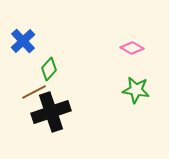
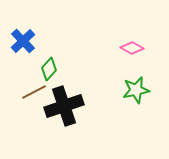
green star: rotated 20 degrees counterclockwise
black cross: moved 13 px right, 6 px up
